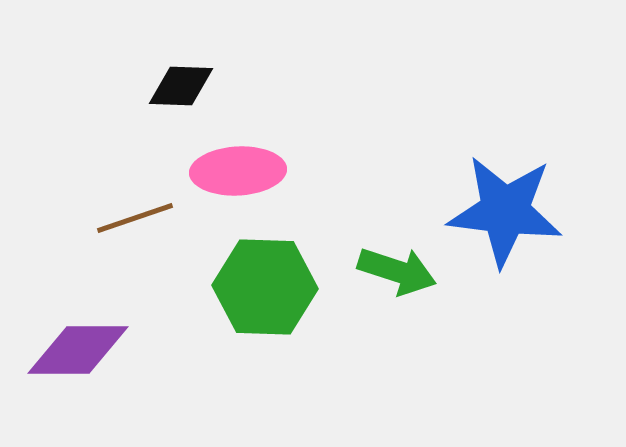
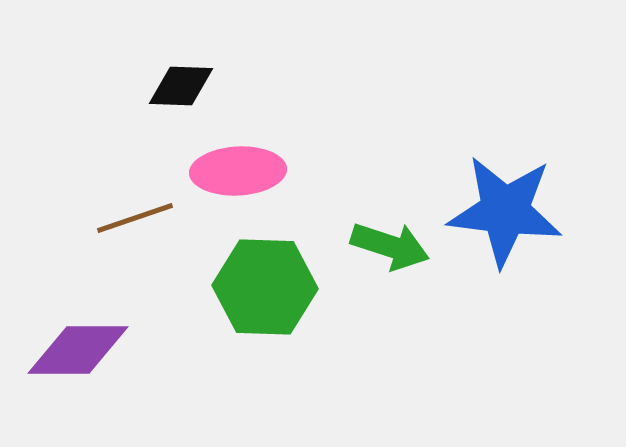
green arrow: moved 7 px left, 25 px up
